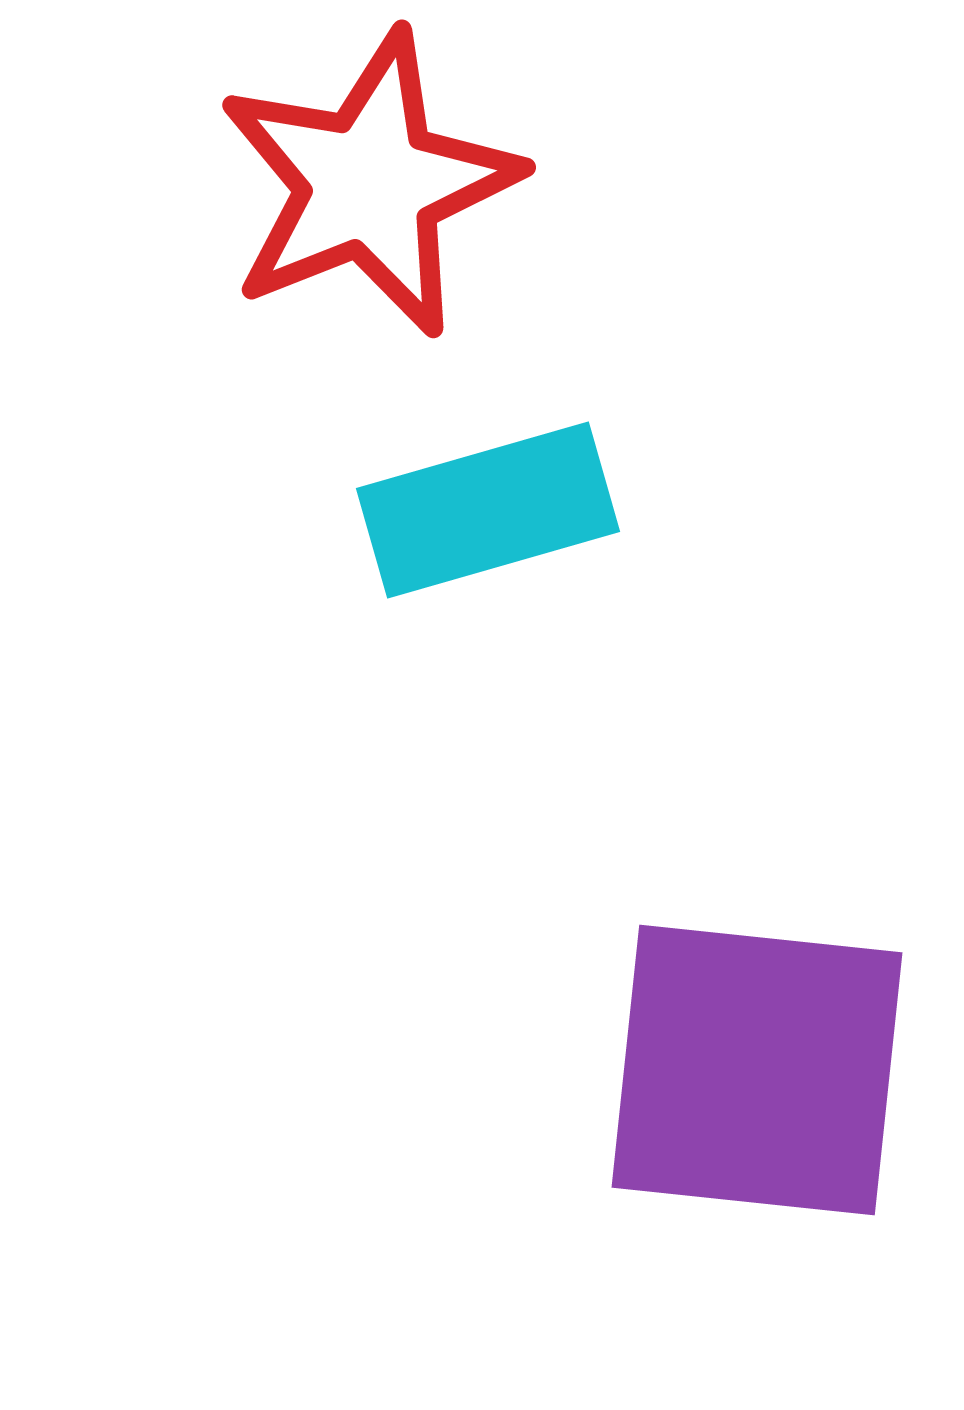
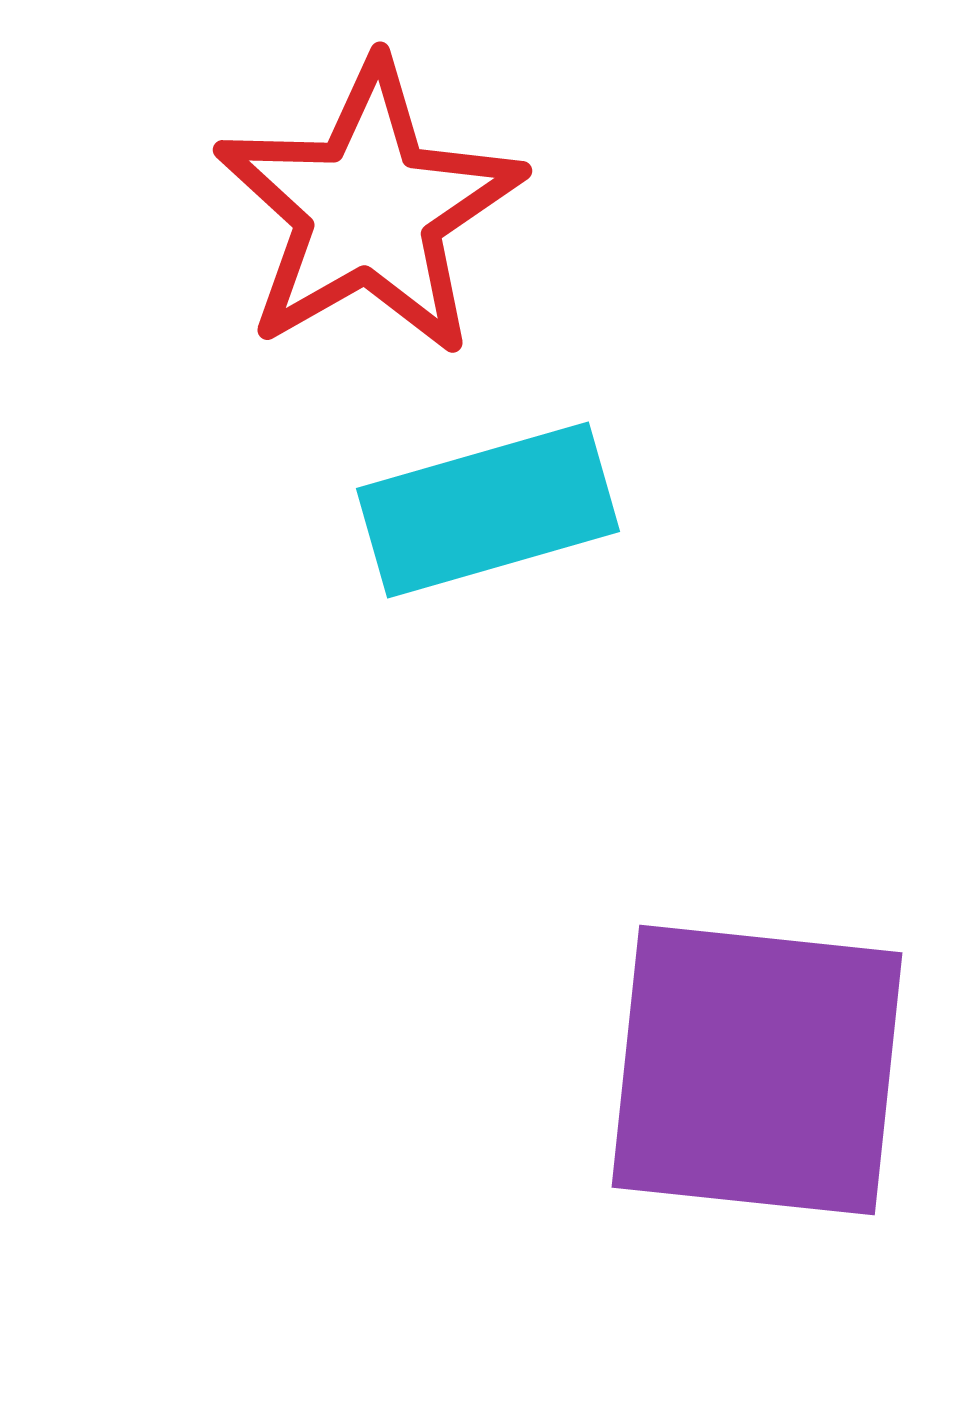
red star: moved 25 px down; rotated 8 degrees counterclockwise
